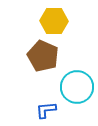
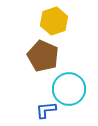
yellow hexagon: rotated 20 degrees counterclockwise
cyan circle: moved 8 px left, 2 px down
